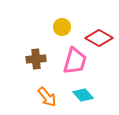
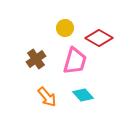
yellow circle: moved 3 px right, 1 px down
brown cross: rotated 30 degrees counterclockwise
